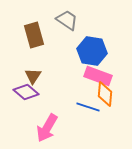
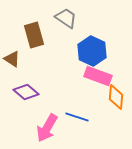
gray trapezoid: moved 1 px left, 2 px up
blue hexagon: rotated 16 degrees clockwise
brown triangle: moved 21 px left, 17 px up; rotated 30 degrees counterclockwise
orange diamond: moved 11 px right, 3 px down
blue line: moved 11 px left, 10 px down
